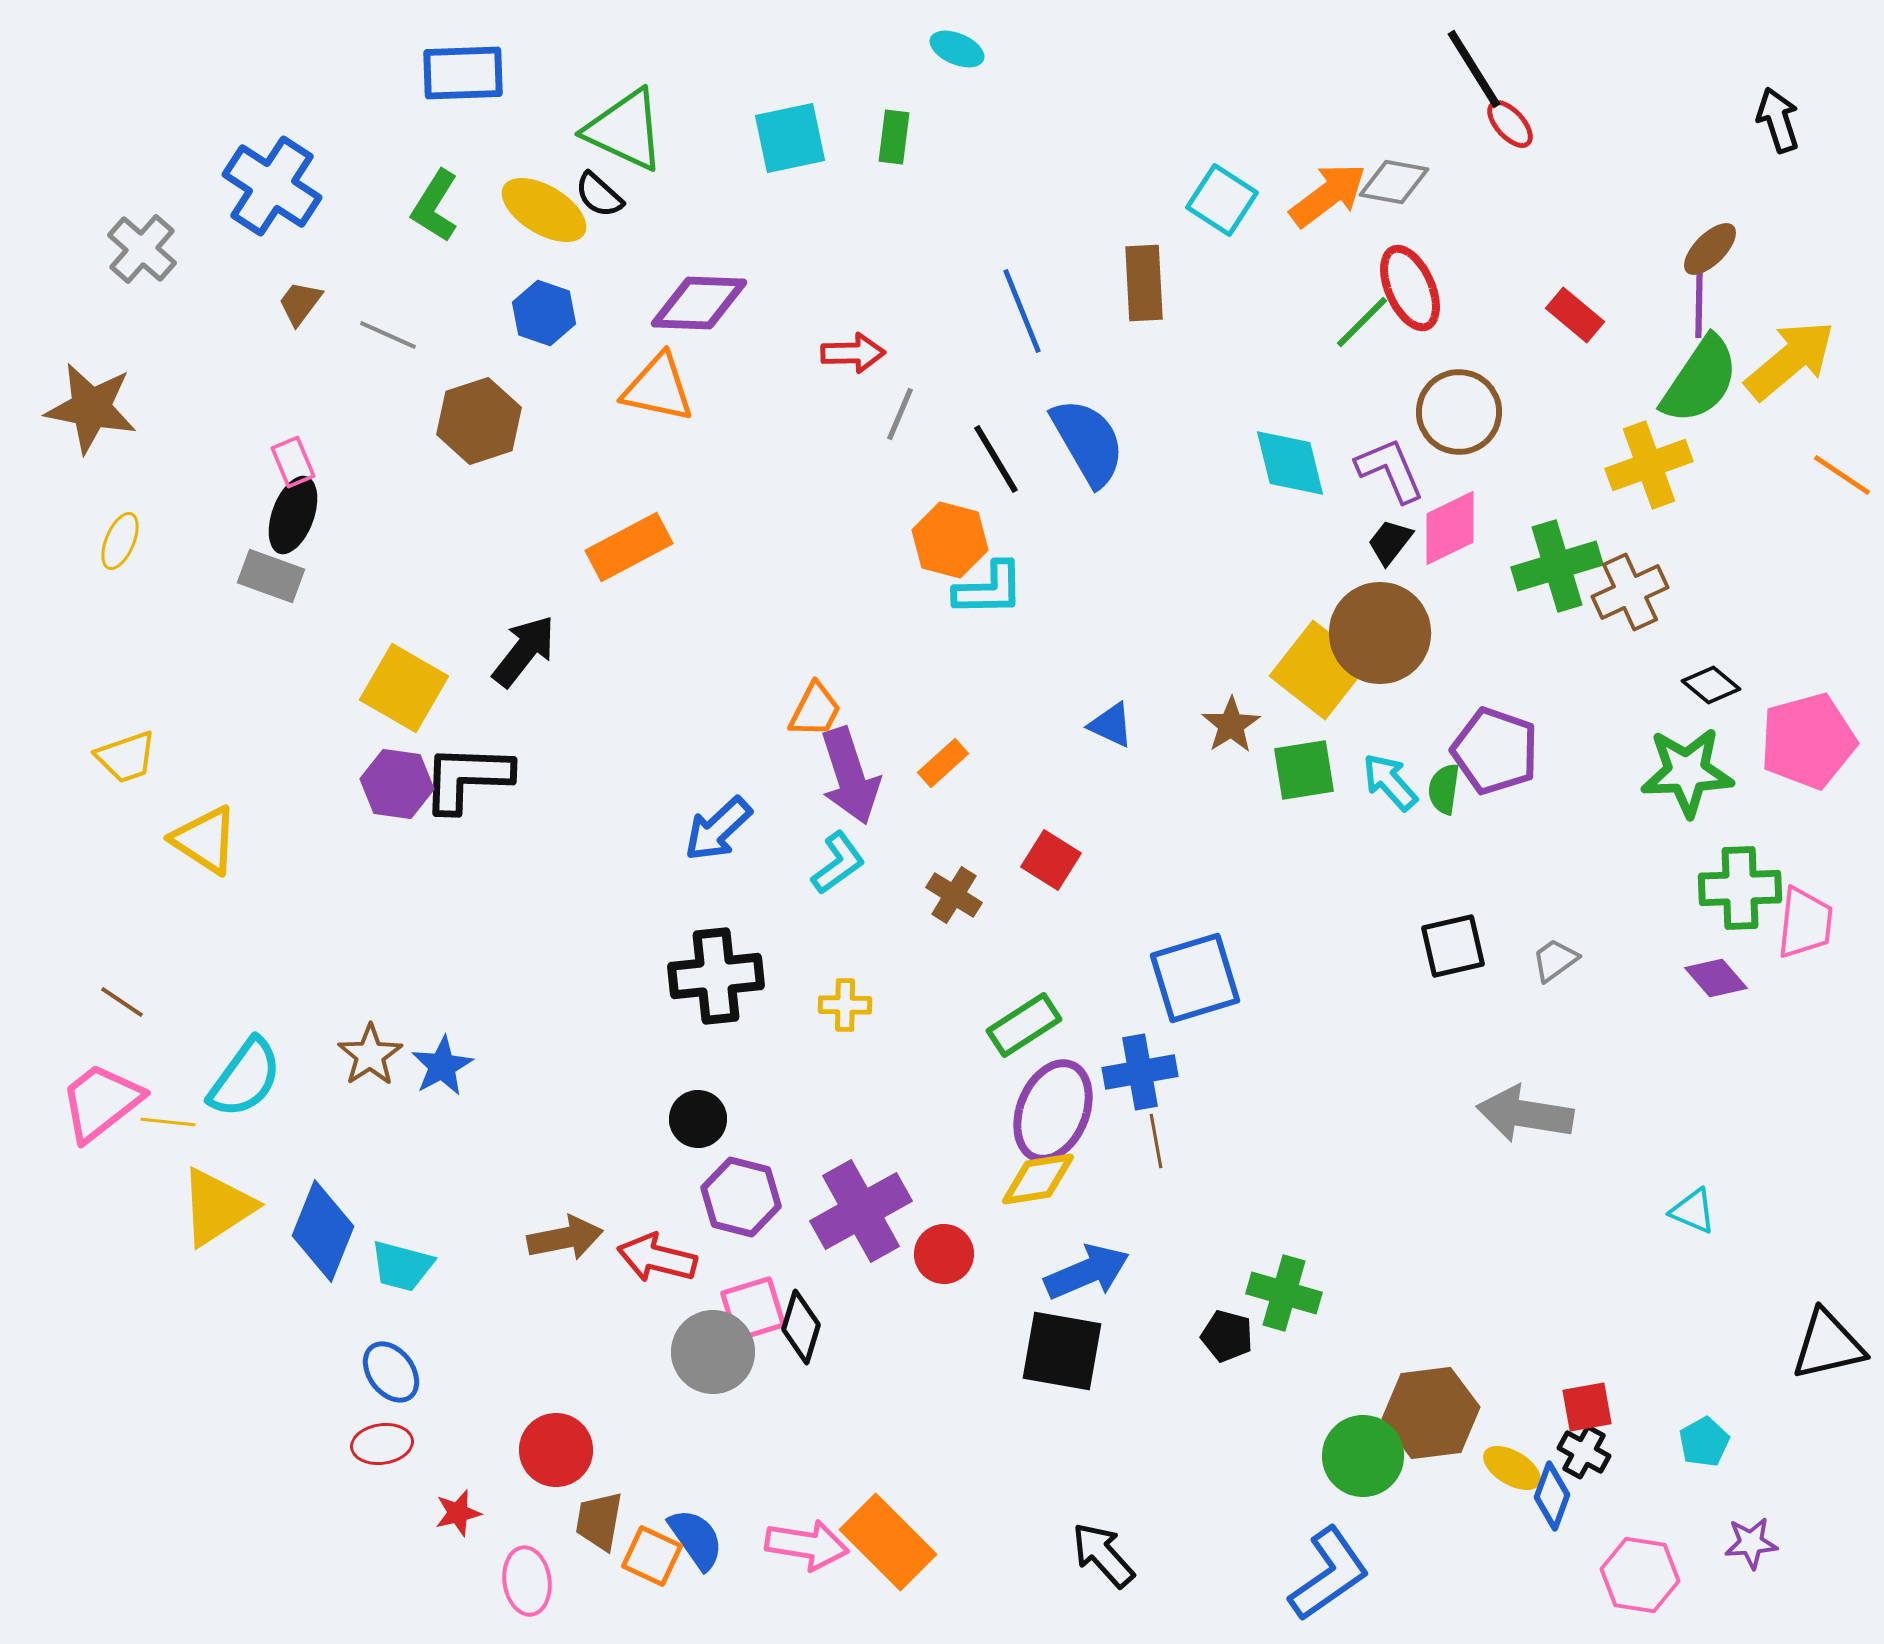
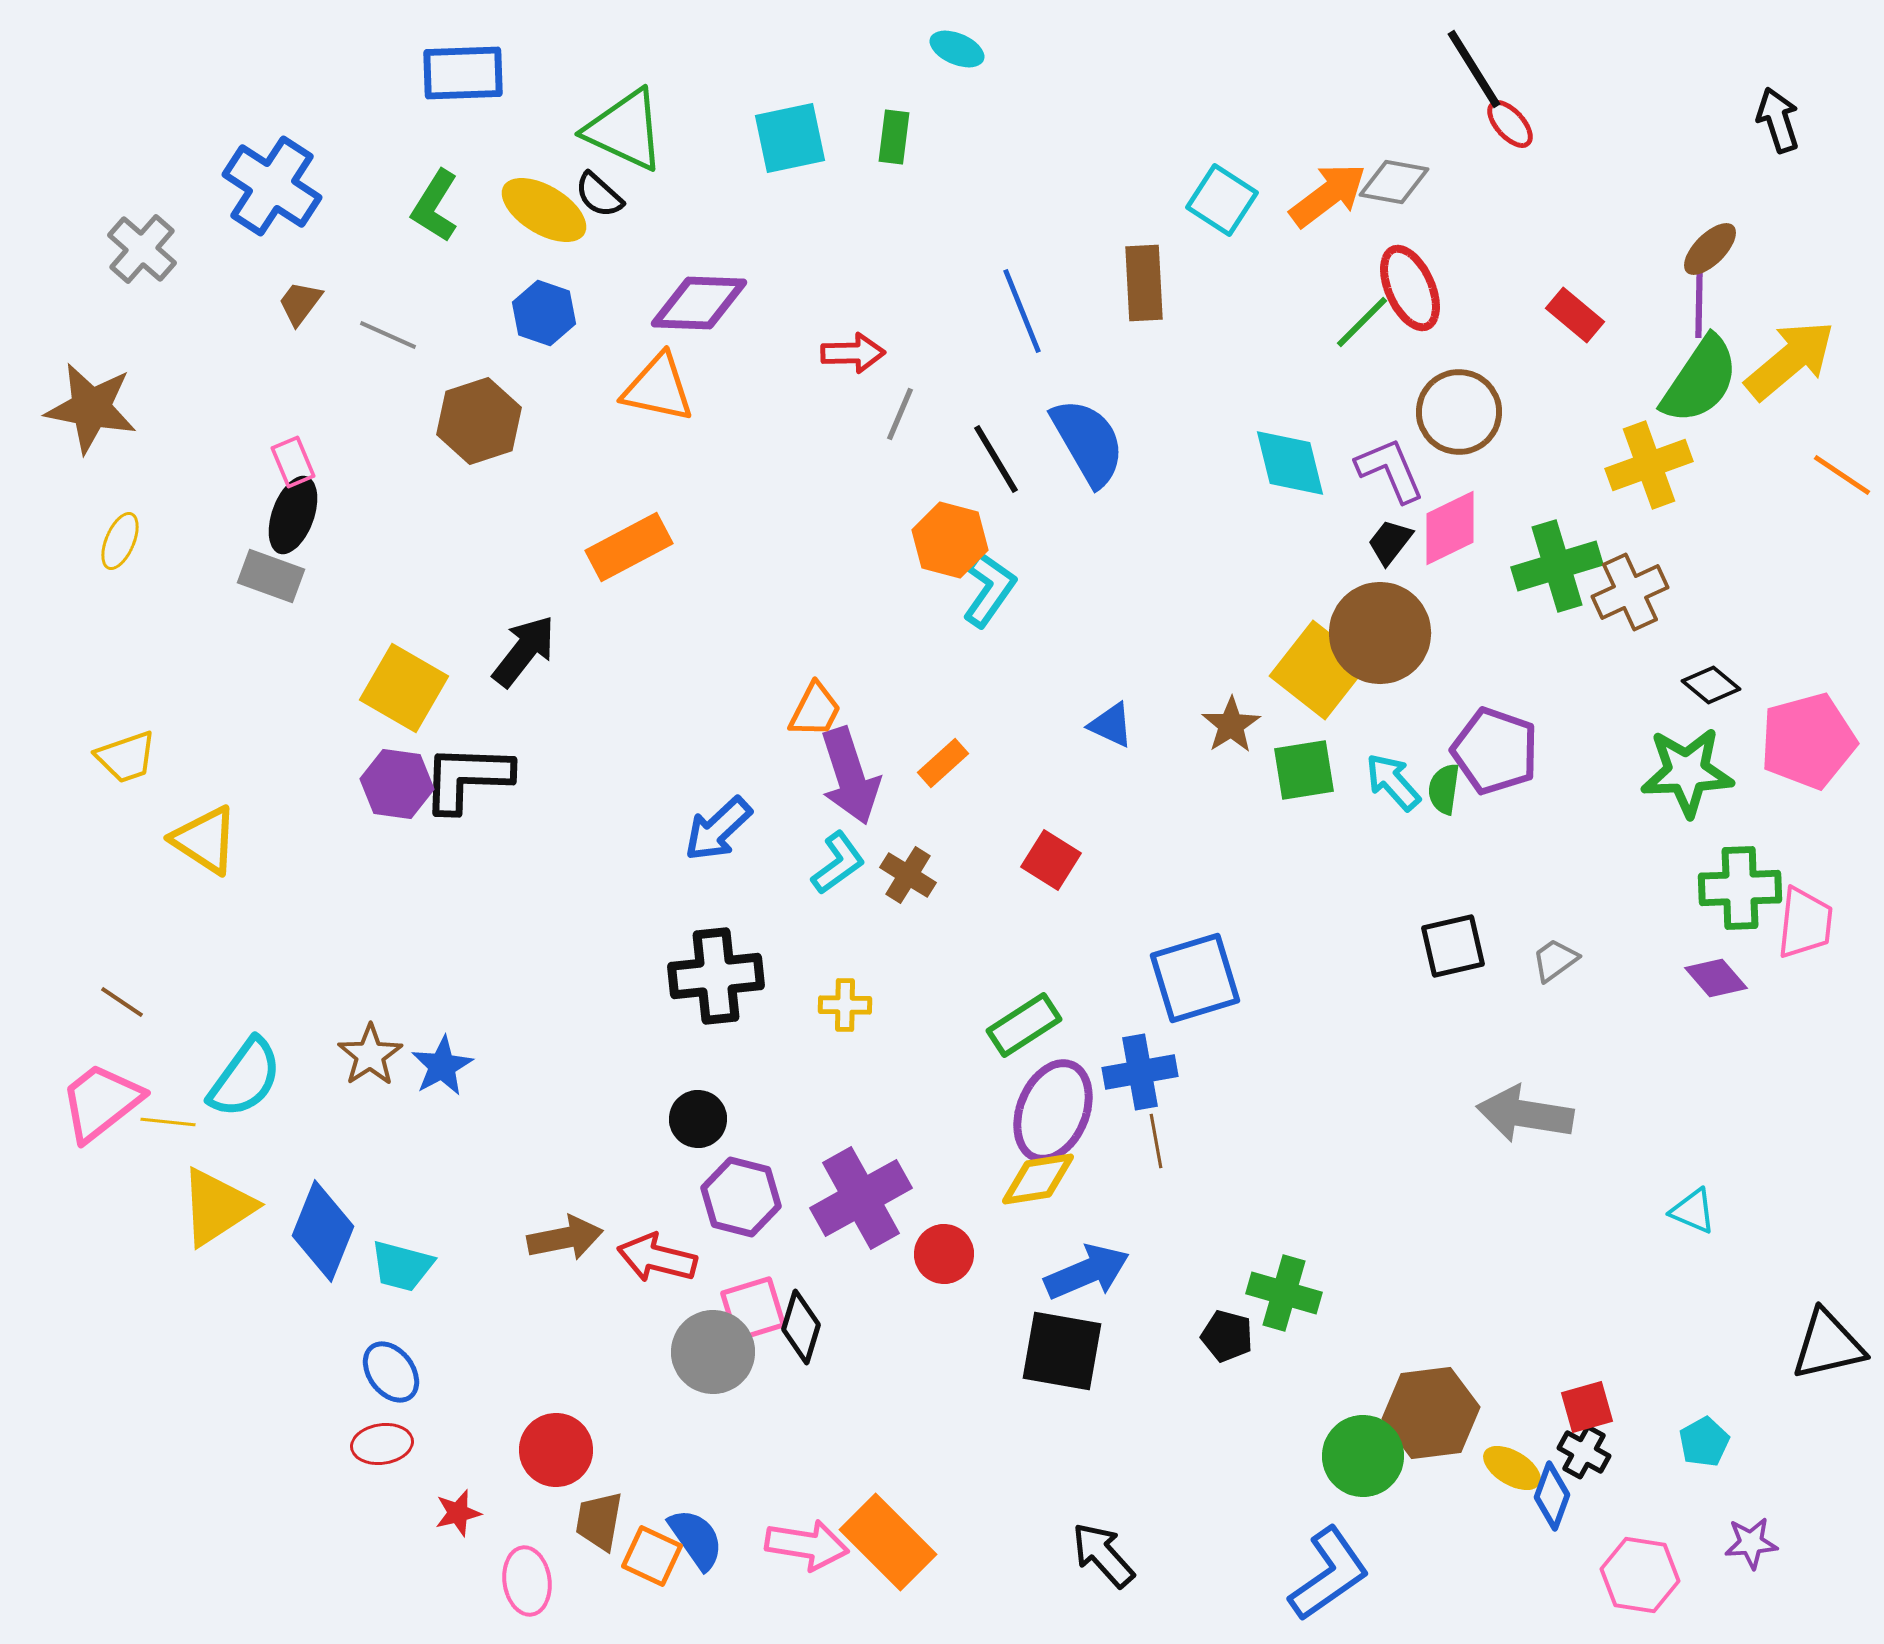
cyan L-shape at (989, 589): rotated 54 degrees counterclockwise
cyan arrow at (1390, 782): moved 3 px right
brown cross at (954, 895): moved 46 px left, 20 px up
purple cross at (861, 1211): moved 13 px up
red square at (1587, 1407): rotated 6 degrees counterclockwise
